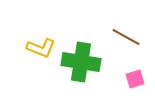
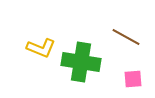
pink square: moved 2 px left; rotated 12 degrees clockwise
